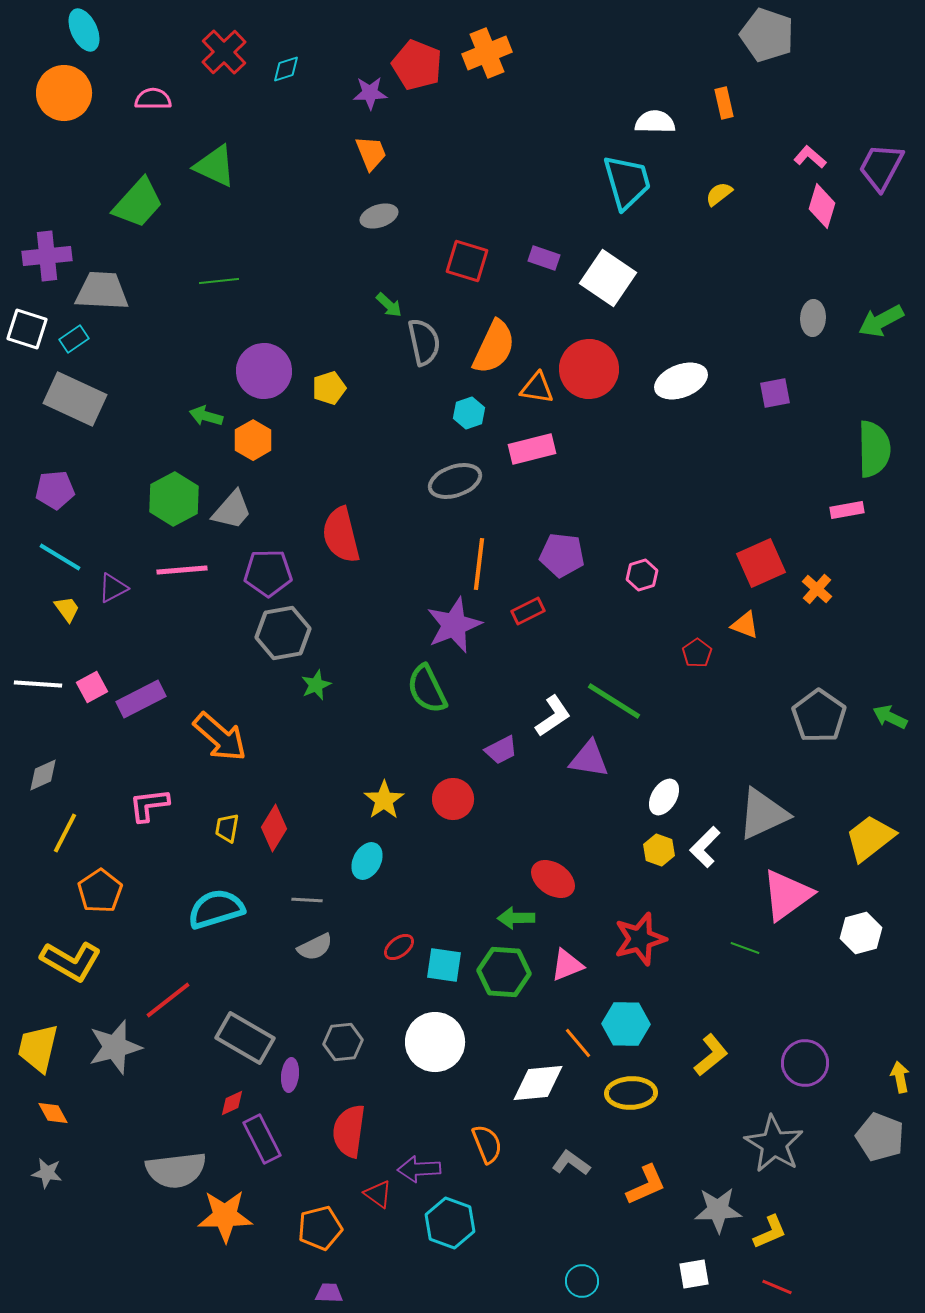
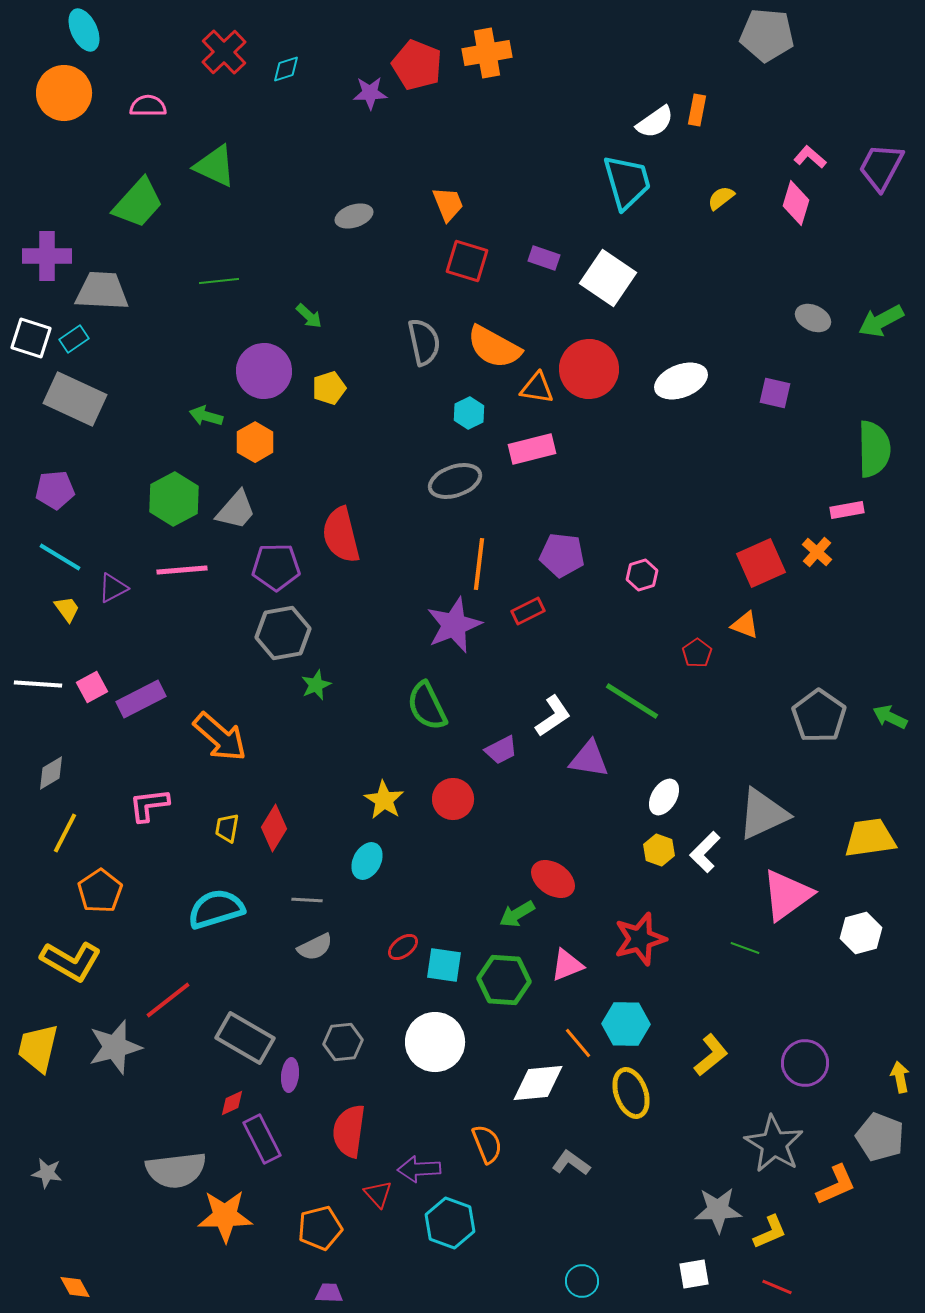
gray pentagon at (767, 35): rotated 14 degrees counterclockwise
orange cross at (487, 53): rotated 12 degrees clockwise
pink semicircle at (153, 99): moved 5 px left, 7 px down
orange rectangle at (724, 103): moved 27 px left, 7 px down; rotated 24 degrees clockwise
white semicircle at (655, 122): rotated 144 degrees clockwise
orange trapezoid at (371, 153): moved 77 px right, 51 px down
yellow semicircle at (719, 194): moved 2 px right, 4 px down
pink diamond at (822, 206): moved 26 px left, 3 px up
gray ellipse at (379, 216): moved 25 px left
purple cross at (47, 256): rotated 6 degrees clockwise
green arrow at (389, 305): moved 80 px left, 11 px down
gray ellipse at (813, 318): rotated 68 degrees counterclockwise
white square at (27, 329): moved 4 px right, 9 px down
orange semicircle at (494, 347): rotated 94 degrees clockwise
purple square at (775, 393): rotated 24 degrees clockwise
cyan hexagon at (469, 413): rotated 8 degrees counterclockwise
orange hexagon at (253, 440): moved 2 px right, 2 px down
gray trapezoid at (232, 510): moved 4 px right
purple pentagon at (268, 573): moved 8 px right, 6 px up
orange cross at (817, 589): moved 37 px up
green semicircle at (427, 689): moved 17 px down
green line at (614, 701): moved 18 px right
gray diamond at (43, 775): moved 8 px right, 2 px up; rotated 6 degrees counterclockwise
yellow star at (384, 800): rotated 6 degrees counterclockwise
yellow trapezoid at (870, 838): rotated 30 degrees clockwise
white L-shape at (705, 847): moved 5 px down
green arrow at (516, 918): moved 1 px right, 4 px up; rotated 30 degrees counterclockwise
red ellipse at (399, 947): moved 4 px right
green hexagon at (504, 972): moved 8 px down
yellow ellipse at (631, 1093): rotated 72 degrees clockwise
orange diamond at (53, 1113): moved 22 px right, 174 px down
orange L-shape at (646, 1185): moved 190 px right
red triangle at (378, 1194): rotated 12 degrees clockwise
